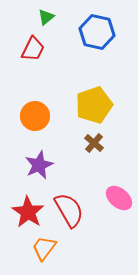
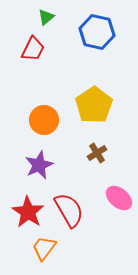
yellow pentagon: rotated 15 degrees counterclockwise
orange circle: moved 9 px right, 4 px down
brown cross: moved 3 px right, 10 px down; rotated 18 degrees clockwise
